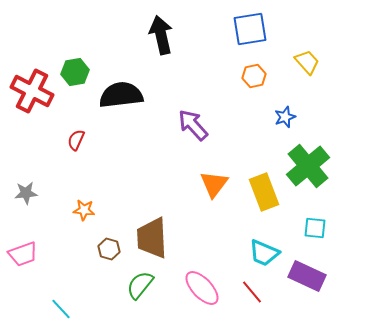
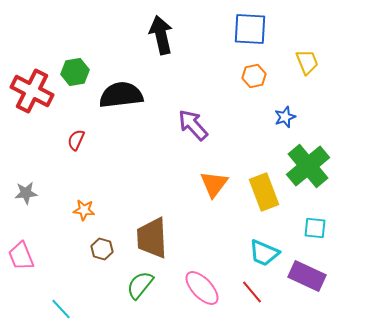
blue square: rotated 12 degrees clockwise
yellow trapezoid: rotated 20 degrees clockwise
brown hexagon: moved 7 px left
pink trapezoid: moved 2 px left, 2 px down; rotated 88 degrees clockwise
